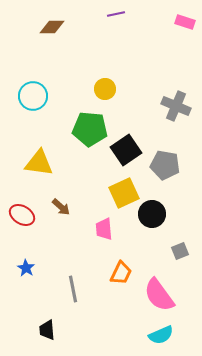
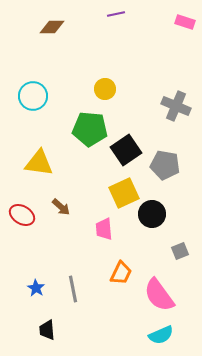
blue star: moved 10 px right, 20 px down
